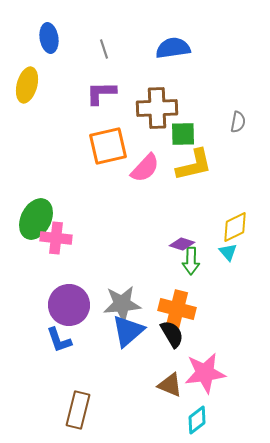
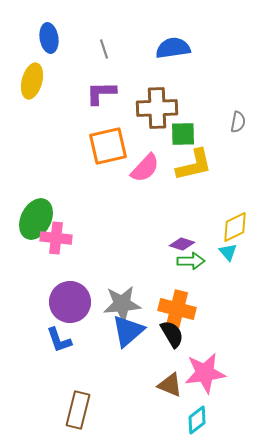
yellow ellipse: moved 5 px right, 4 px up
green arrow: rotated 92 degrees counterclockwise
purple circle: moved 1 px right, 3 px up
